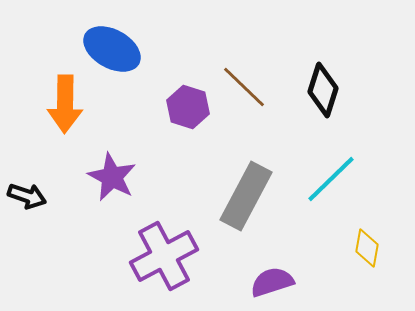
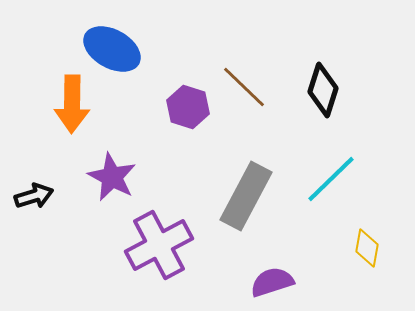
orange arrow: moved 7 px right
black arrow: moved 7 px right; rotated 36 degrees counterclockwise
purple cross: moved 5 px left, 11 px up
